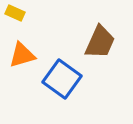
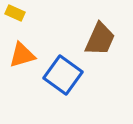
brown trapezoid: moved 3 px up
blue square: moved 1 px right, 4 px up
